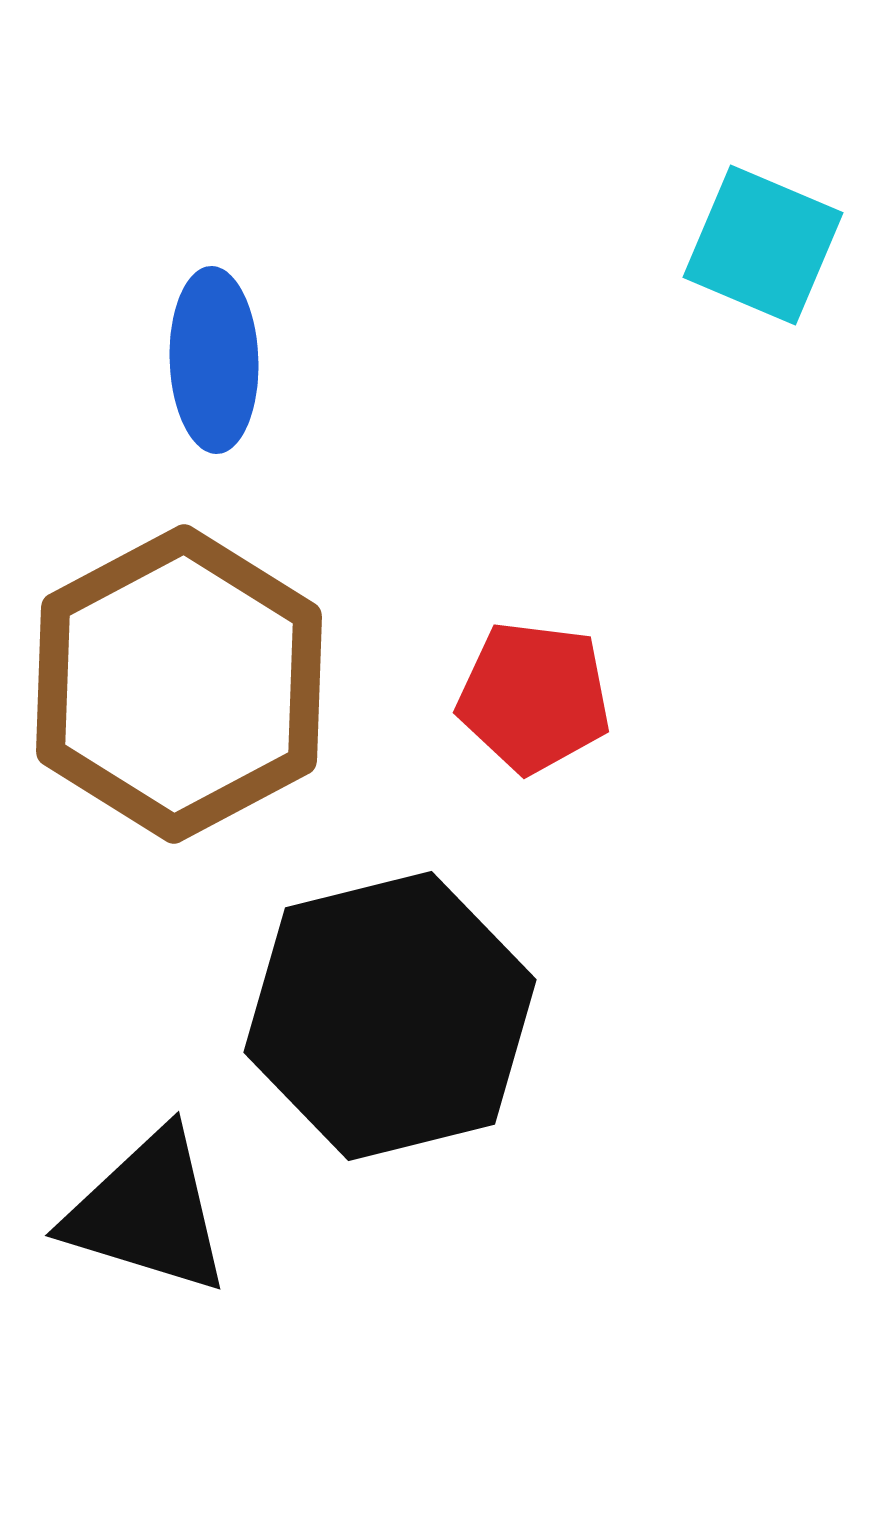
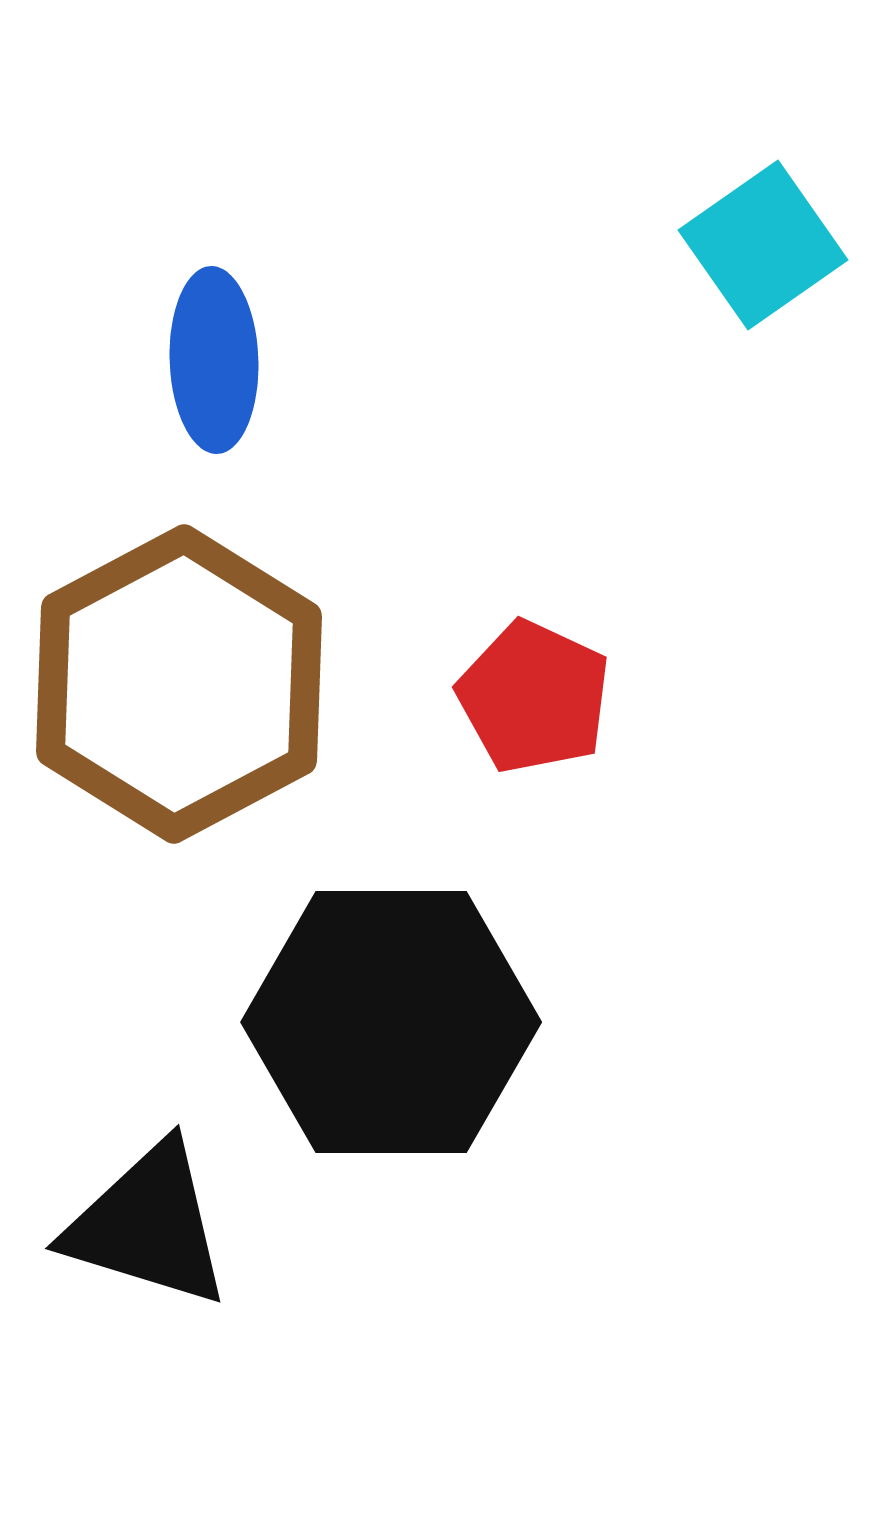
cyan square: rotated 32 degrees clockwise
red pentagon: rotated 18 degrees clockwise
black hexagon: moved 1 px right, 6 px down; rotated 14 degrees clockwise
black triangle: moved 13 px down
